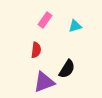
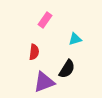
cyan triangle: moved 13 px down
red semicircle: moved 2 px left, 2 px down
